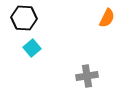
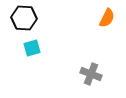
cyan square: rotated 24 degrees clockwise
gray cross: moved 4 px right, 2 px up; rotated 30 degrees clockwise
